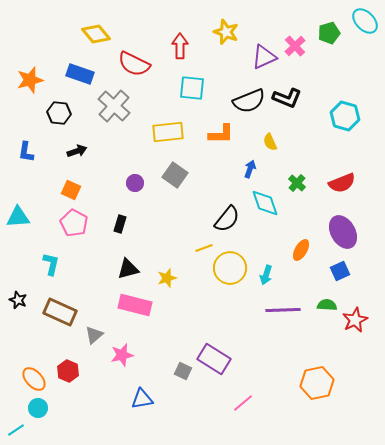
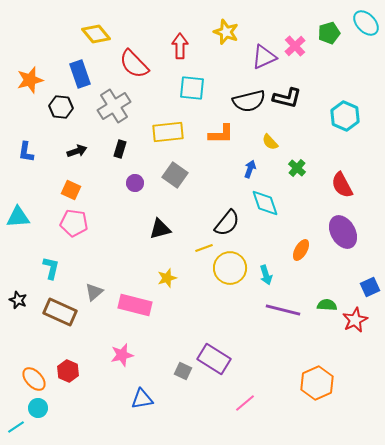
cyan ellipse at (365, 21): moved 1 px right, 2 px down
red semicircle at (134, 64): rotated 20 degrees clockwise
blue rectangle at (80, 74): rotated 52 degrees clockwise
black L-shape at (287, 98): rotated 8 degrees counterclockwise
black semicircle at (249, 101): rotated 8 degrees clockwise
gray cross at (114, 106): rotated 16 degrees clockwise
black hexagon at (59, 113): moved 2 px right, 6 px up
cyan hexagon at (345, 116): rotated 8 degrees clockwise
yellow semicircle at (270, 142): rotated 18 degrees counterclockwise
green cross at (297, 183): moved 15 px up
red semicircle at (342, 183): moved 2 px down; rotated 84 degrees clockwise
black semicircle at (227, 219): moved 4 px down
pink pentagon at (74, 223): rotated 20 degrees counterclockwise
black rectangle at (120, 224): moved 75 px up
cyan L-shape at (51, 264): moved 4 px down
black triangle at (128, 269): moved 32 px right, 40 px up
blue square at (340, 271): moved 30 px right, 16 px down
cyan arrow at (266, 275): rotated 36 degrees counterclockwise
purple line at (283, 310): rotated 16 degrees clockwise
gray triangle at (94, 335): moved 43 px up
orange hexagon at (317, 383): rotated 12 degrees counterclockwise
pink line at (243, 403): moved 2 px right
cyan line at (16, 430): moved 3 px up
